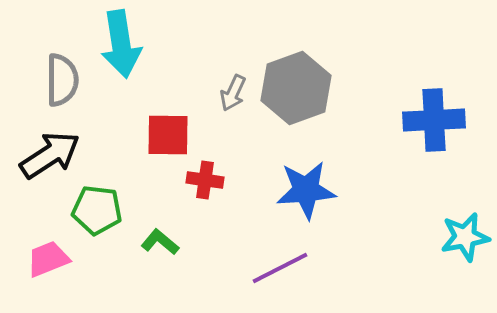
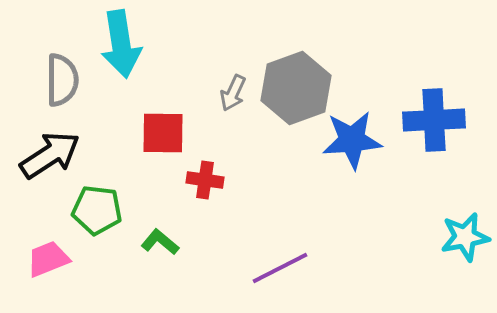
red square: moved 5 px left, 2 px up
blue star: moved 46 px right, 50 px up
